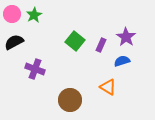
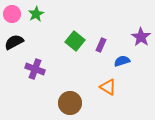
green star: moved 2 px right, 1 px up
purple star: moved 15 px right
brown circle: moved 3 px down
